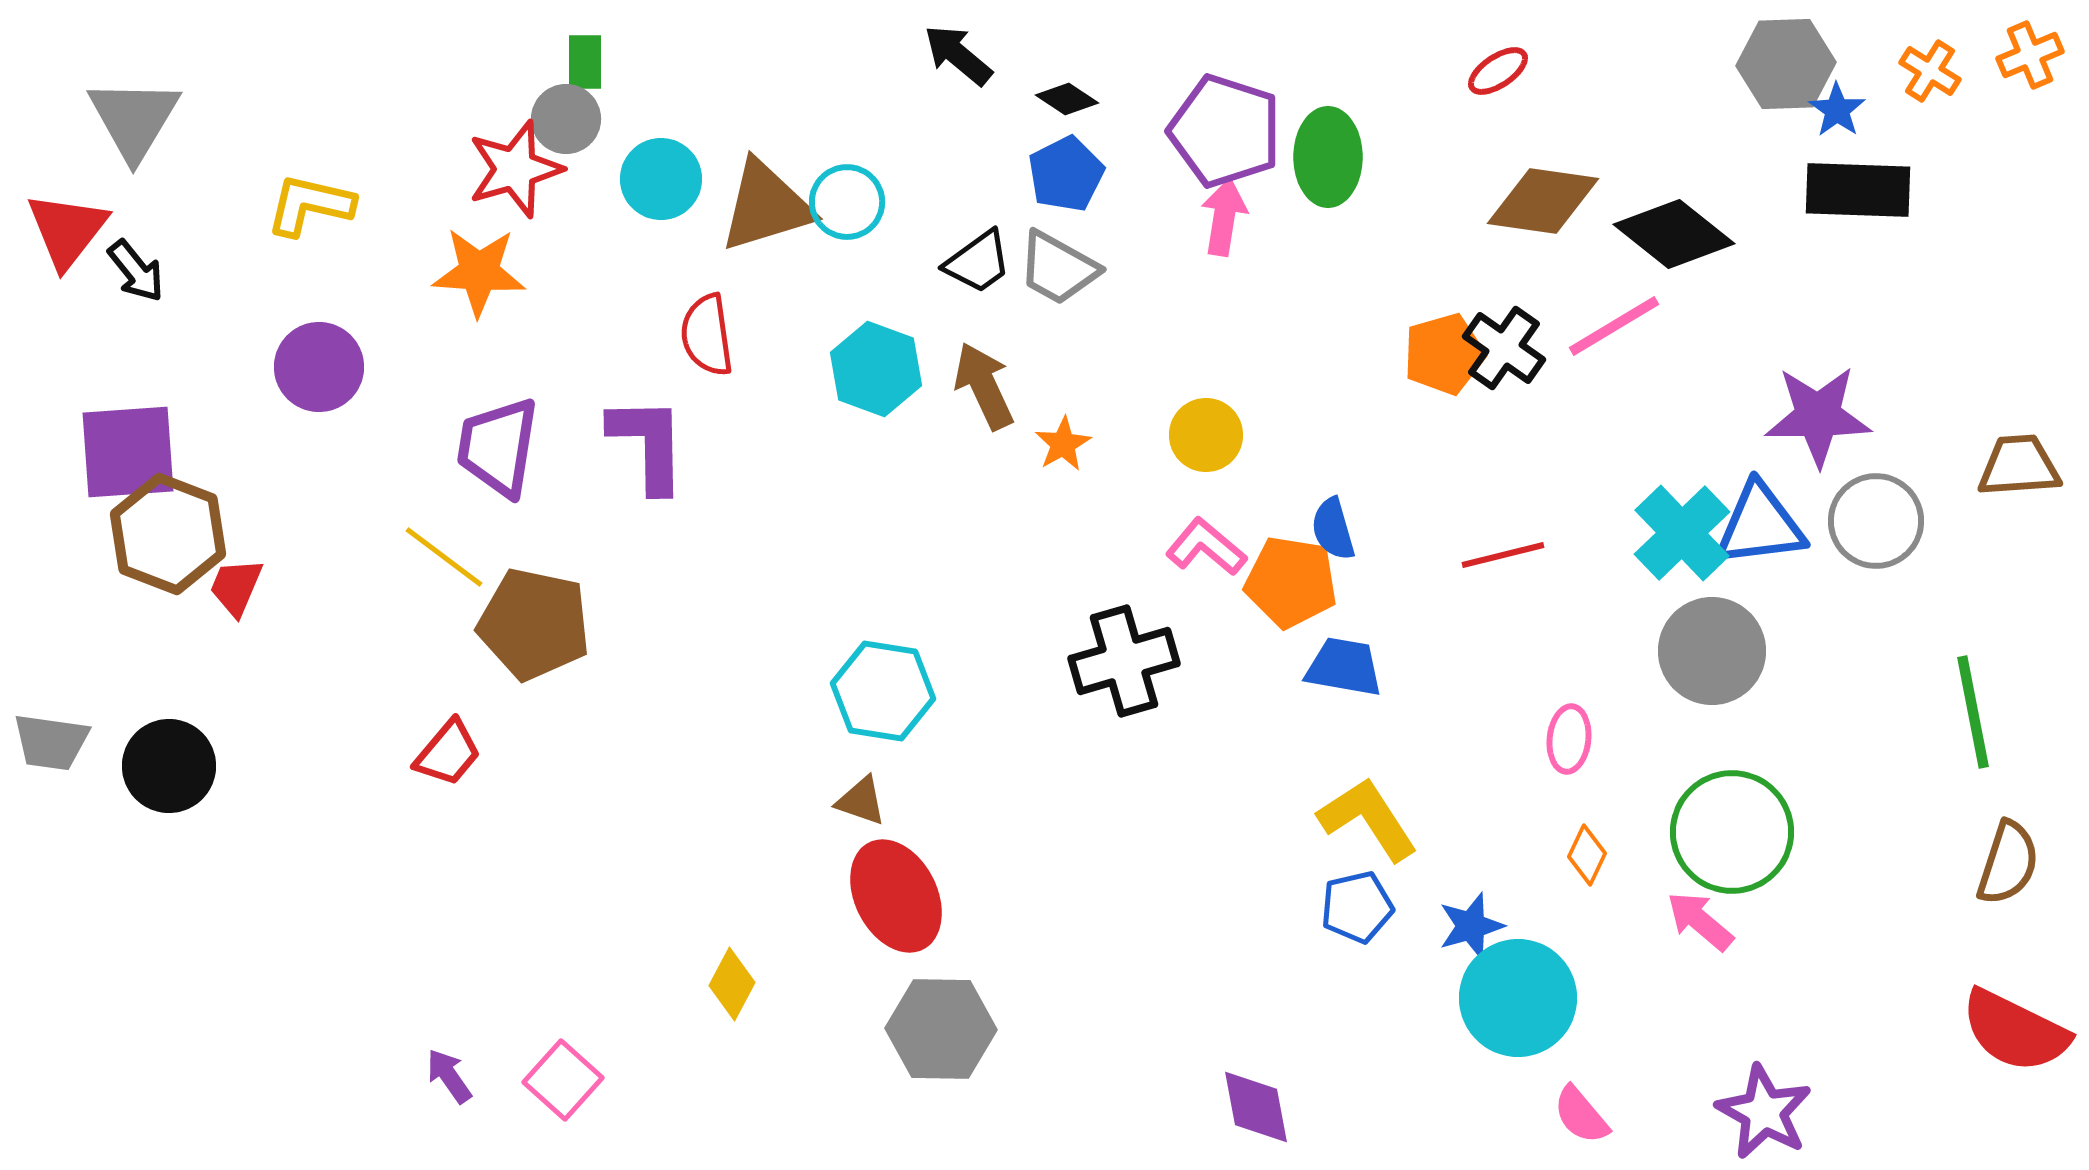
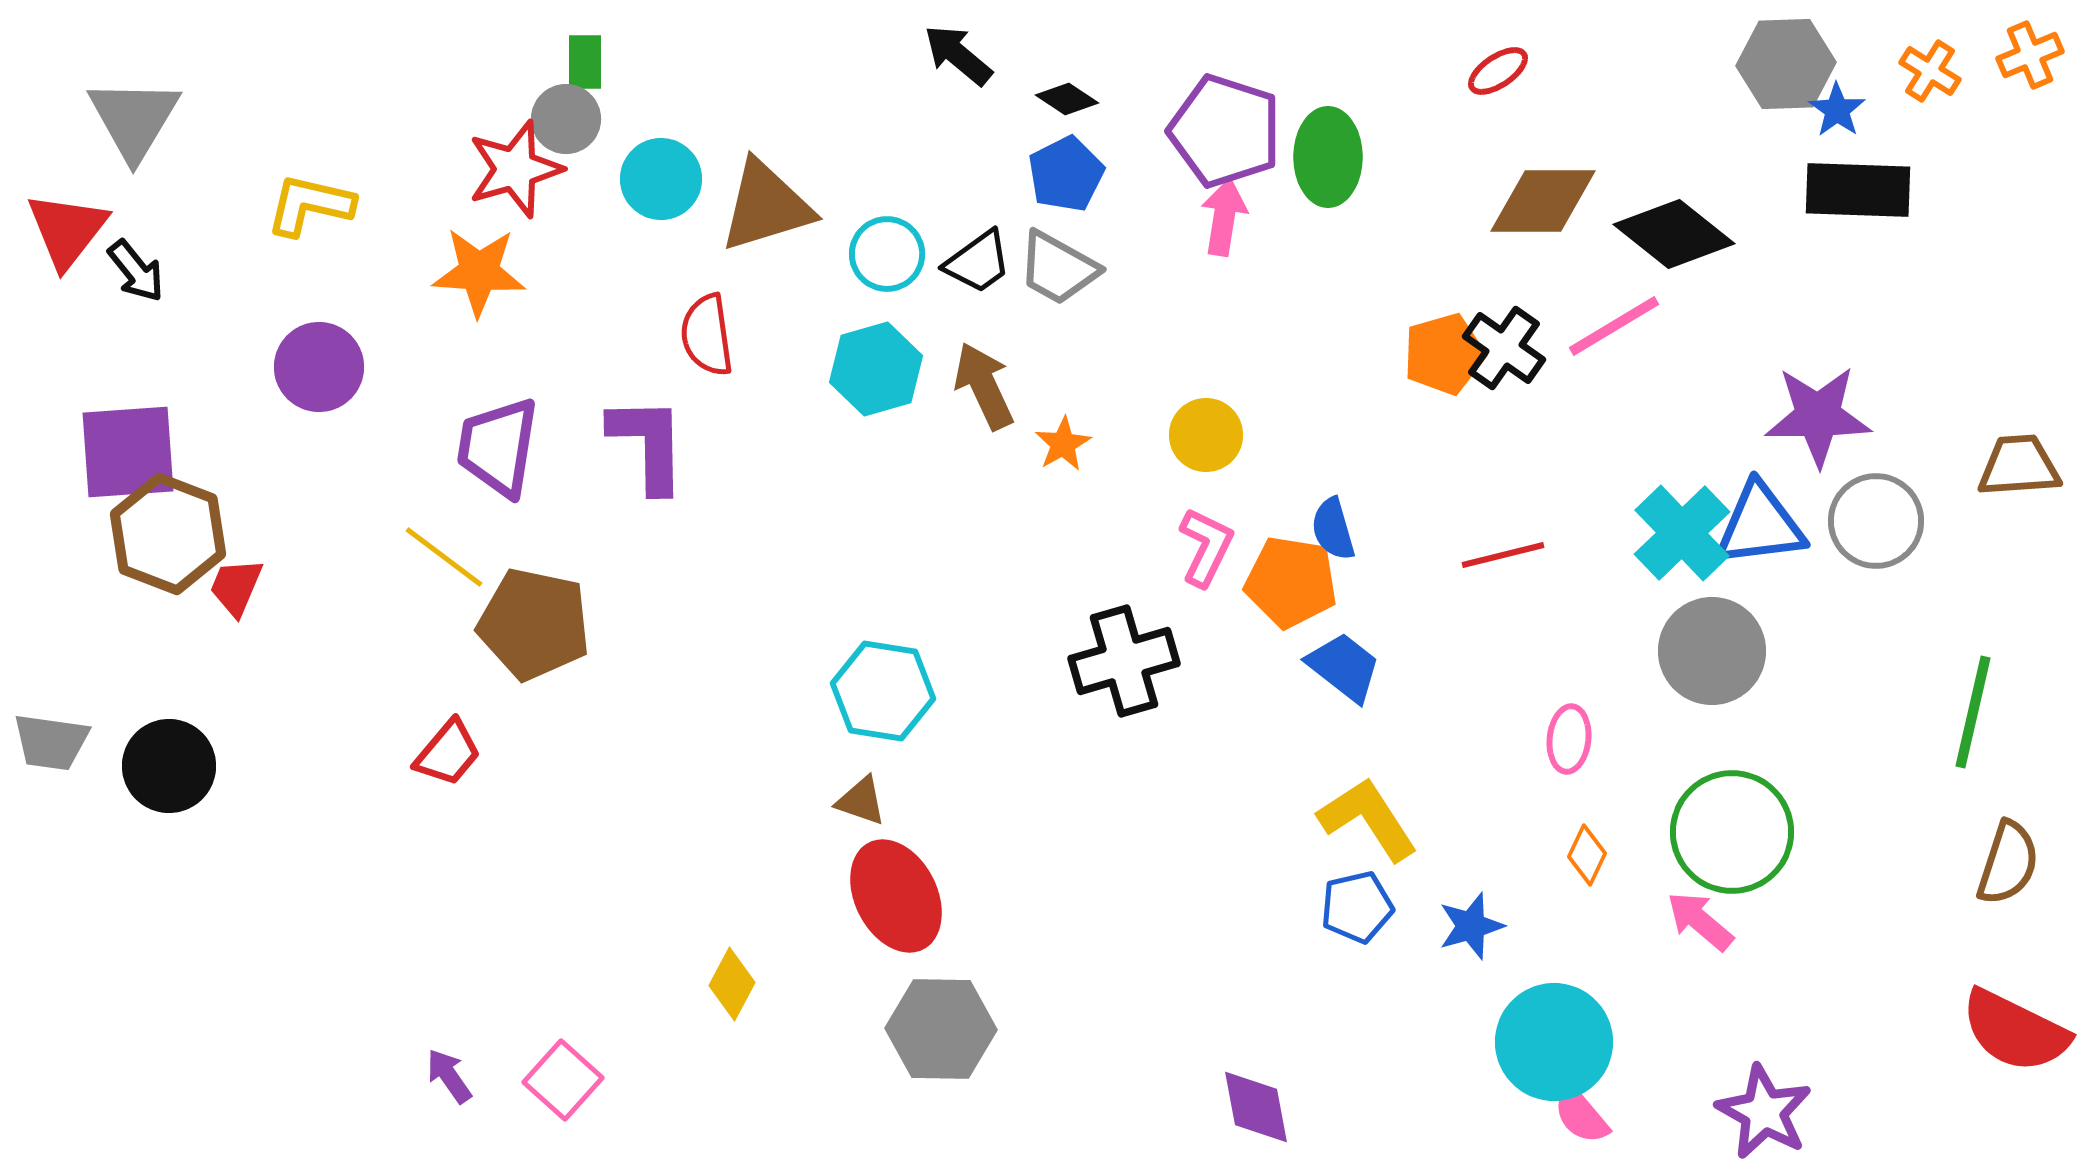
brown diamond at (1543, 201): rotated 8 degrees counterclockwise
cyan circle at (847, 202): moved 40 px right, 52 px down
cyan hexagon at (876, 369): rotated 24 degrees clockwise
pink L-shape at (1206, 547): rotated 76 degrees clockwise
blue trapezoid at (1344, 667): rotated 28 degrees clockwise
green line at (1973, 712): rotated 24 degrees clockwise
cyan circle at (1518, 998): moved 36 px right, 44 px down
